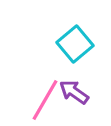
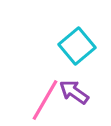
cyan square: moved 2 px right, 2 px down
